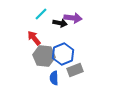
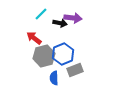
red arrow: rotated 14 degrees counterclockwise
gray hexagon: rotated 20 degrees counterclockwise
